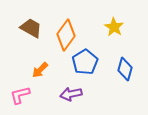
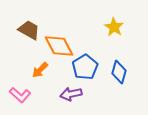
brown trapezoid: moved 2 px left, 2 px down
orange diamond: moved 7 px left, 11 px down; rotated 64 degrees counterclockwise
blue pentagon: moved 5 px down
blue diamond: moved 6 px left, 3 px down
pink L-shape: rotated 125 degrees counterclockwise
